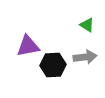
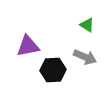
gray arrow: rotated 30 degrees clockwise
black hexagon: moved 5 px down
